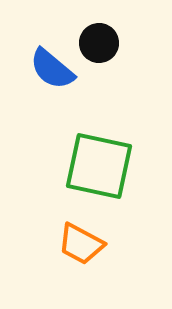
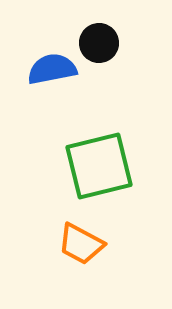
blue semicircle: rotated 129 degrees clockwise
green square: rotated 26 degrees counterclockwise
